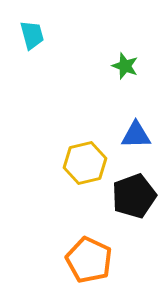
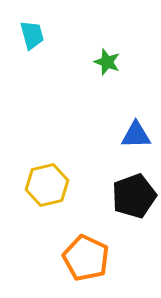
green star: moved 18 px left, 4 px up
yellow hexagon: moved 38 px left, 22 px down
orange pentagon: moved 3 px left, 2 px up
